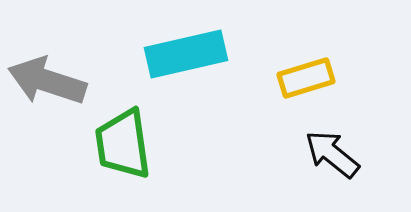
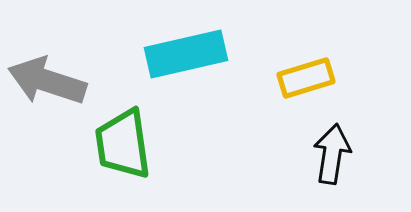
black arrow: rotated 60 degrees clockwise
